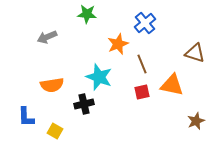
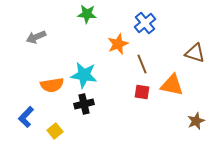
gray arrow: moved 11 px left
cyan star: moved 15 px left, 2 px up; rotated 12 degrees counterclockwise
red square: rotated 21 degrees clockwise
blue L-shape: rotated 45 degrees clockwise
yellow square: rotated 21 degrees clockwise
